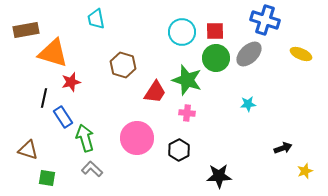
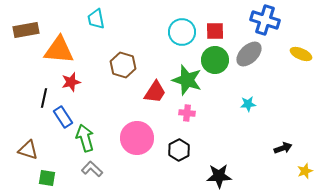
orange triangle: moved 6 px right, 3 px up; rotated 12 degrees counterclockwise
green circle: moved 1 px left, 2 px down
